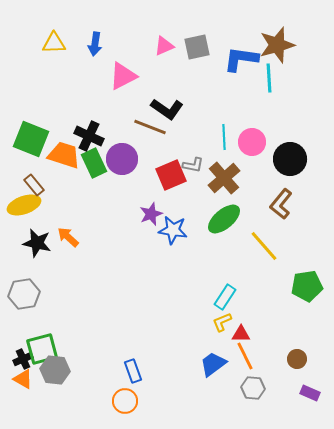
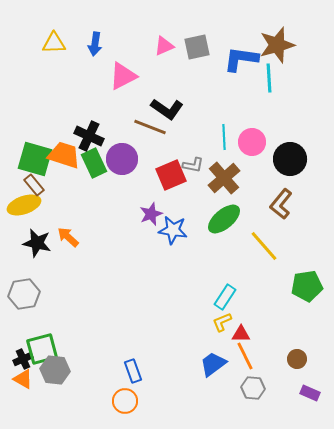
green square at (31, 139): moved 4 px right, 20 px down; rotated 6 degrees counterclockwise
